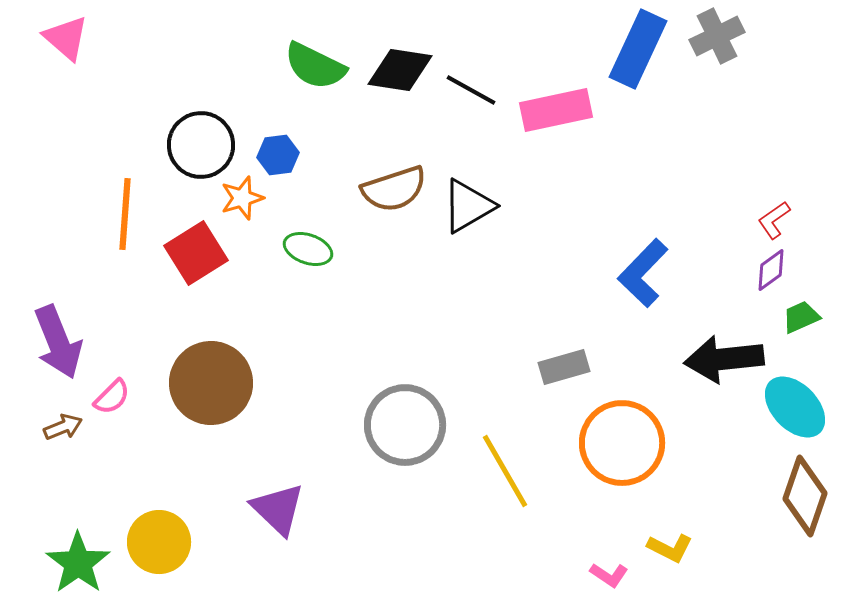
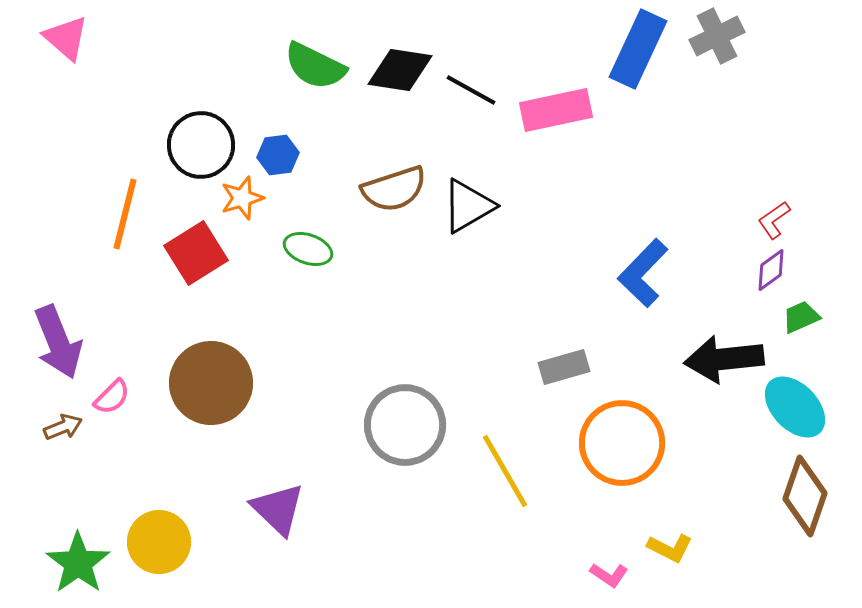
orange line: rotated 10 degrees clockwise
